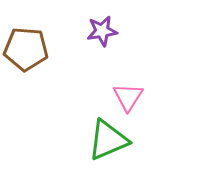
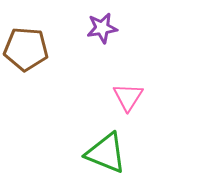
purple star: moved 3 px up
green triangle: moved 2 px left, 13 px down; rotated 45 degrees clockwise
